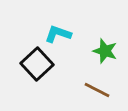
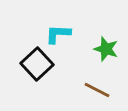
cyan L-shape: rotated 16 degrees counterclockwise
green star: moved 1 px right, 2 px up
